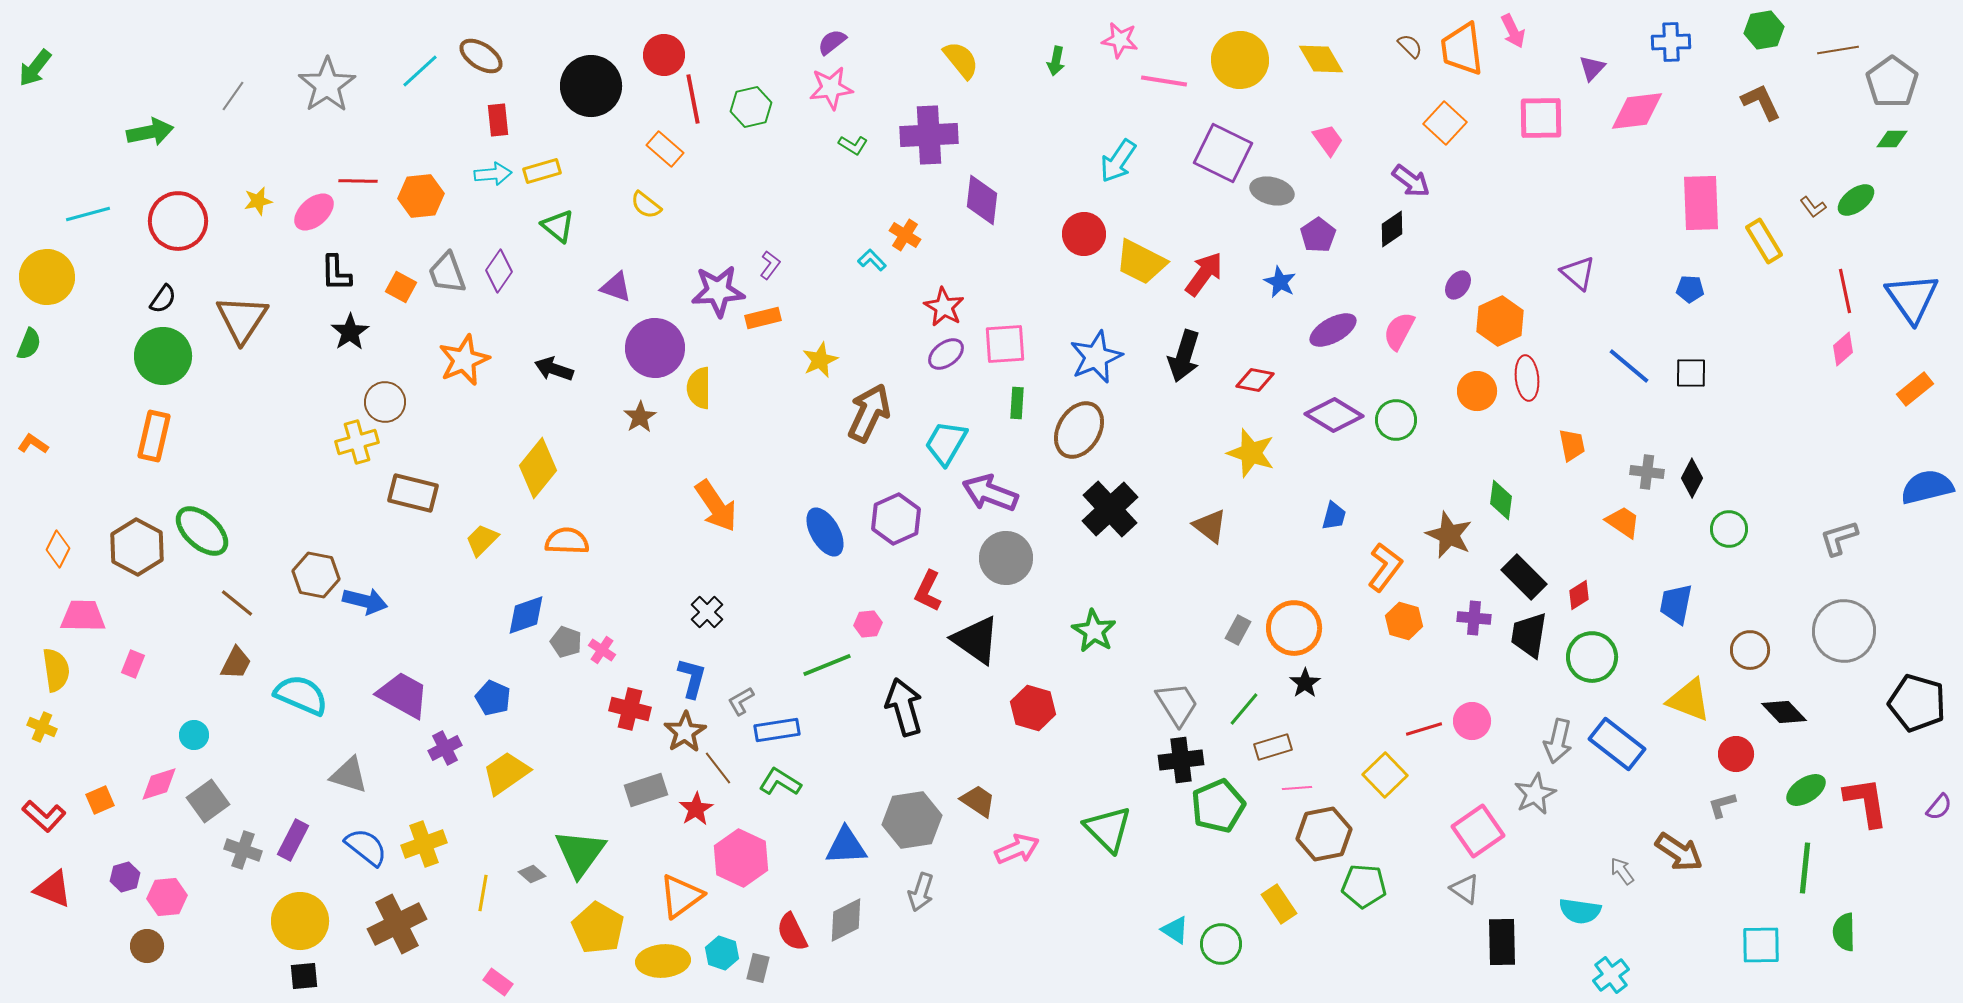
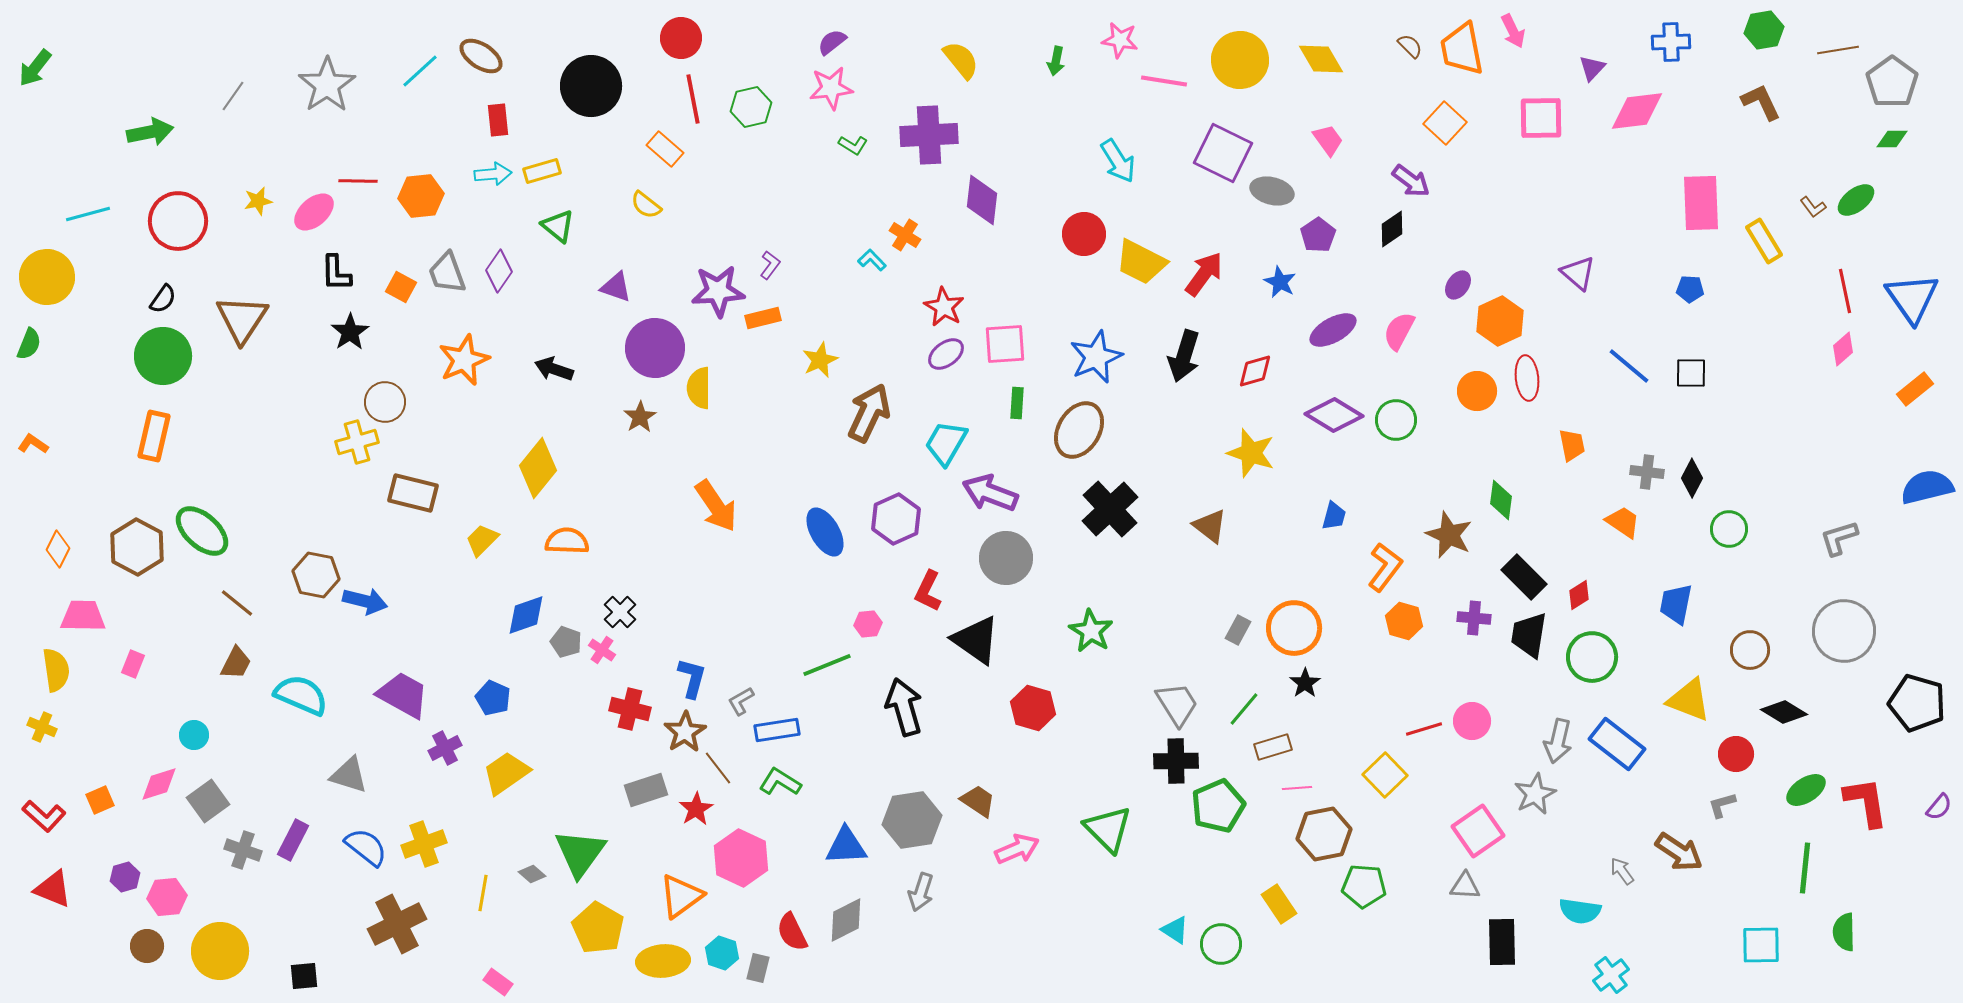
orange trapezoid at (1462, 49): rotated 4 degrees counterclockwise
red circle at (664, 55): moved 17 px right, 17 px up
cyan arrow at (1118, 161): rotated 66 degrees counterclockwise
red diamond at (1255, 380): moved 9 px up; rotated 27 degrees counterclockwise
black cross at (707, 612): moved 87 px left
green star at (1094, 631): moved 3 px left
black diamond at (1784, 712): rotated 15 degrees counterclockwise
black cross at (1181, 760): moved 5 px left, 1 px down; rotated 6 degrees clockwise
gray triangle at (1465, 889): moved 3 px up; rotated 32 degrees counterclockwise
yellow circle at (300, 921): moved 80 px left, 30 px down
